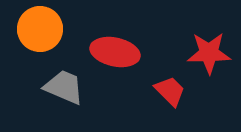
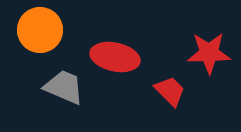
orange circle: moved 1 px down
red ellipse: moved 5 px down
